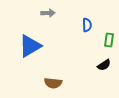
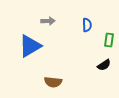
gray arrow: moved 8 px down
brown semicircle: moved 1 px up
